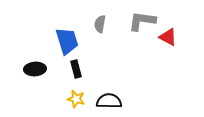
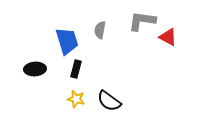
gray semicircle: moved 6 px down
black rectangle: rotated 30 degrees clockwise
black semicircle: rotated 145 degrees counterclockwise
